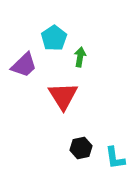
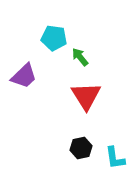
cyan pentagon: rotated 30 degrees counterclockwise
green arrow: rotated 48 degrees counterclockwise
purple trapezoid: moved 11 px down
red triangle: moved 23 px right
